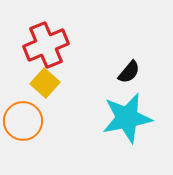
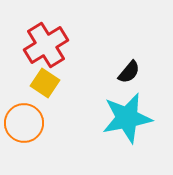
red cross: rotated 9 degrees counterclockwise
yellow square: rotated 8 degrees counterclockwise
orange circle: moved 1 px right, 2 px down
